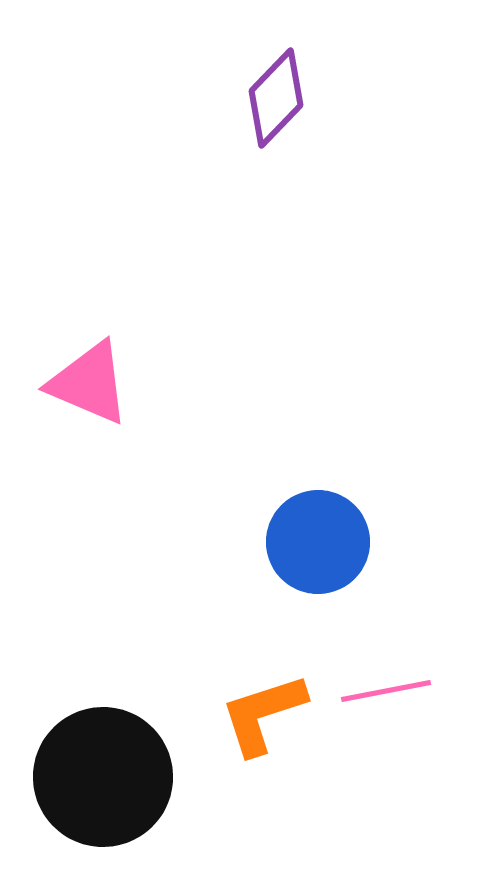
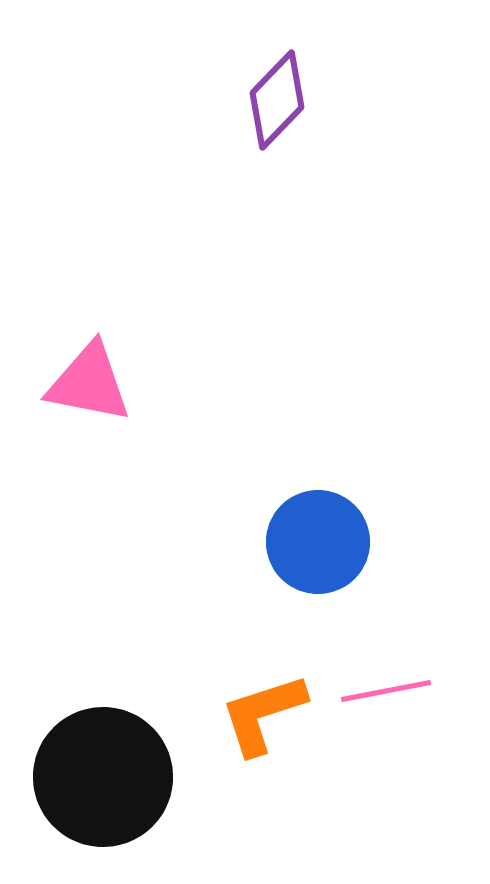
purple diamond: moved 1 px right, 2 px down
pink triangle: rotated 12 degrees counterclockwise
